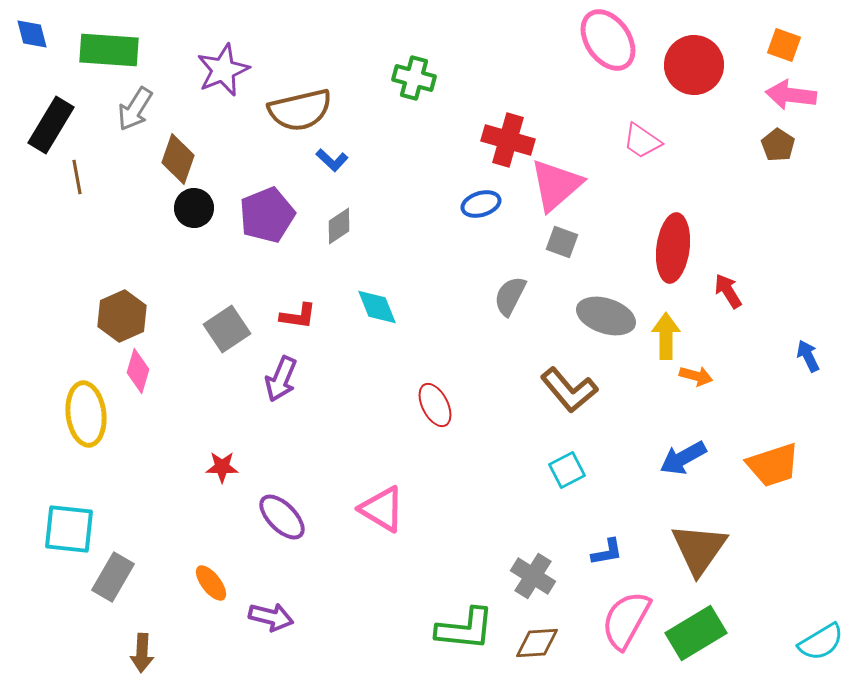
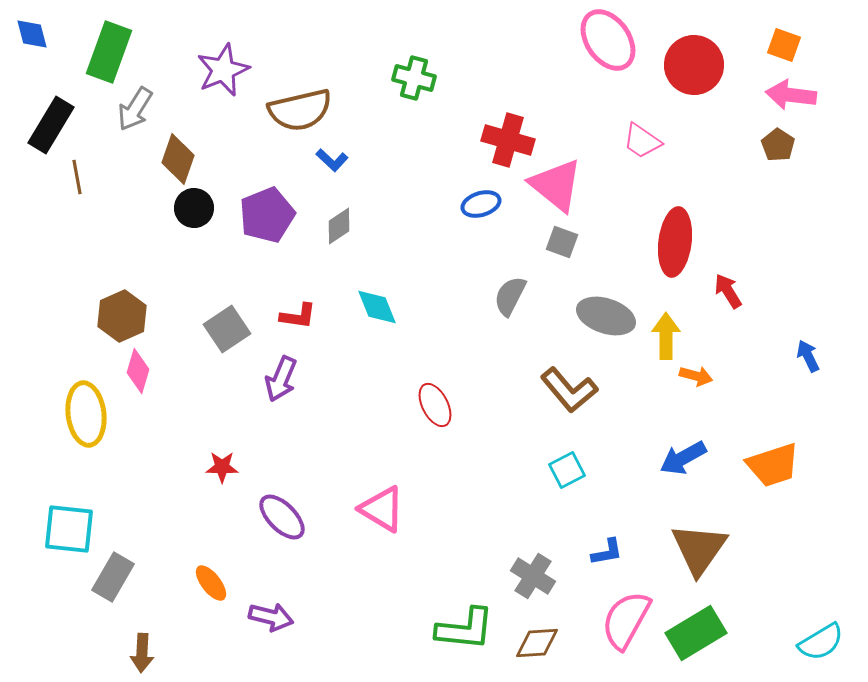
green rectangle at (109, 50): moved 2 px down; rotated 74 degrees counterclockwise
pink triangle at (556, 185): rotated 40 degrees counterclockwise
red ellipse at (673, 248): moved 2 px right, 6 px up
